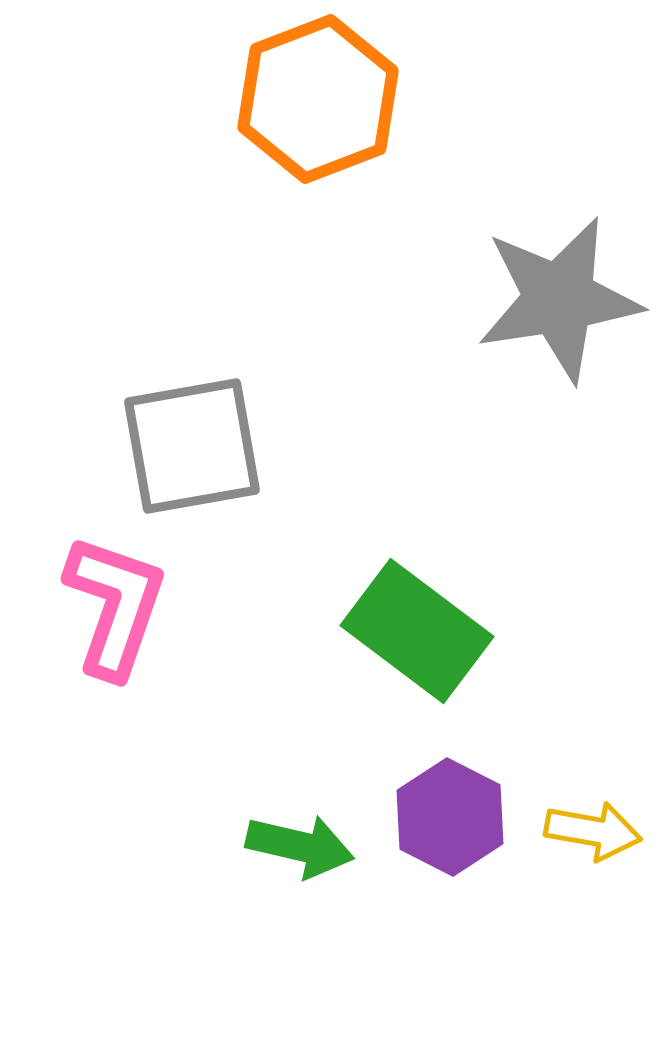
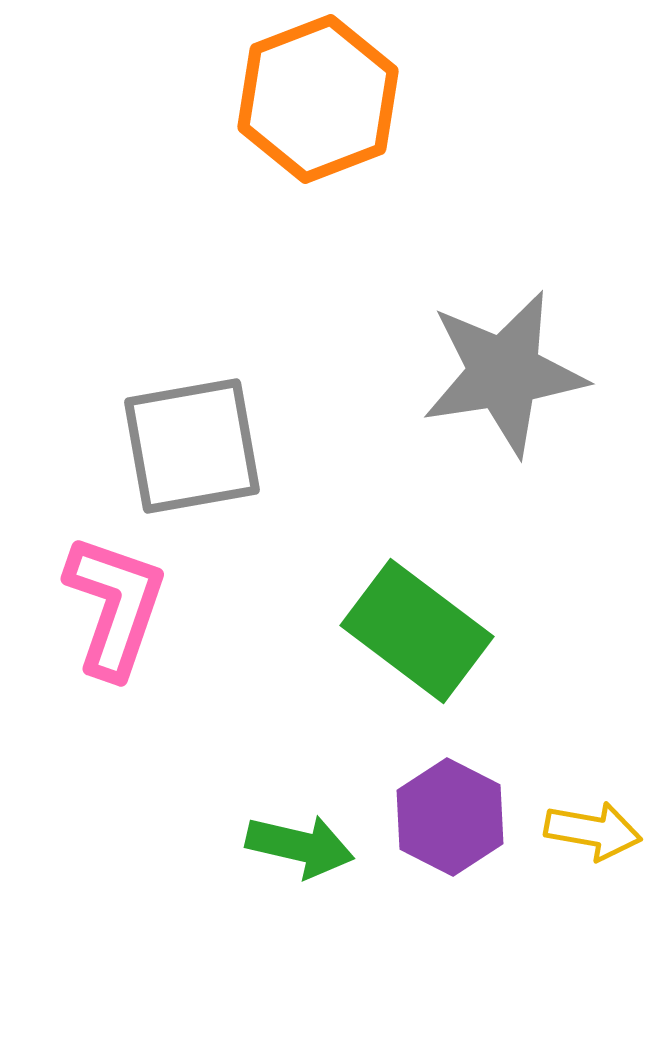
gray star: moved 55 px left, 74 px down
